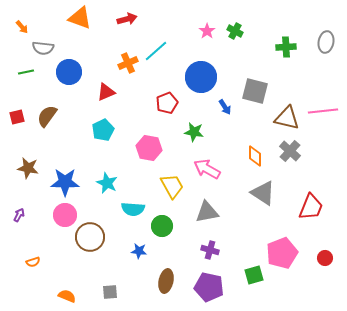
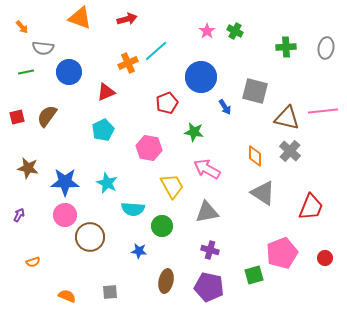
gray ellipse at (326, 42): moved 6 px down
